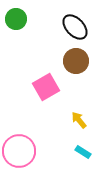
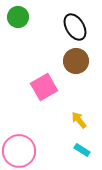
green circle: moved 2 px right, 2 px up
black ellipse: rotated 12 degrees clockwise
pink square: moved 2 px left
cyan rectangle: moved 1 px left, 2 px up
